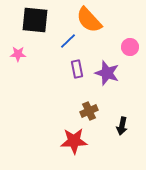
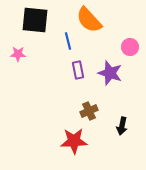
blue line: rotated 60 degrees counterclockwise
purple rectangle: moved 1 px right, 1 px down
purple star: moved 3 px right
